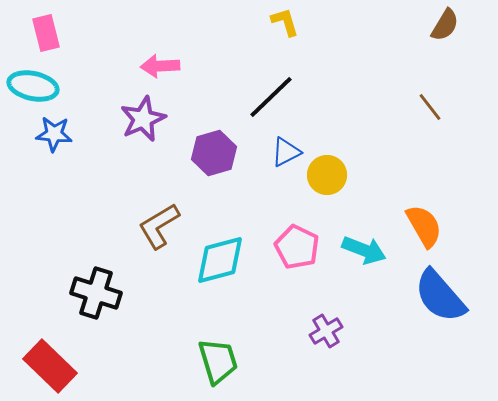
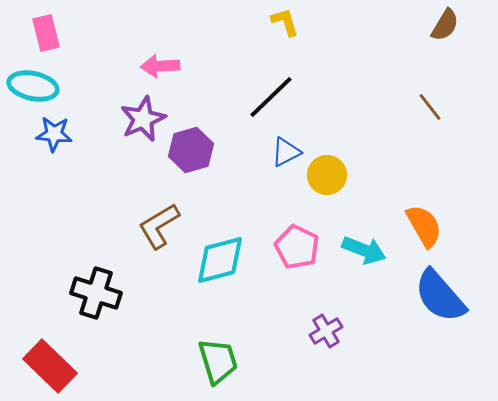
purple hexagon: moved 23 px left, 3 px up
